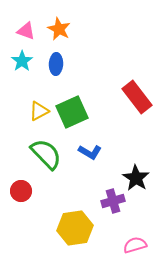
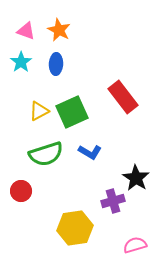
orange star: moved 1 px down
cyan star: moved 1 px left, 1 px down
red rectangle: moved 14 px left
green semicircle: rotated 116 degrees clockwise
